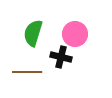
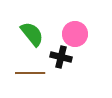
green semicircle: moved 1 px left, 1 px down; rotated 124 degrees clockwise
brown line: moved 3 px right, 1 px down
